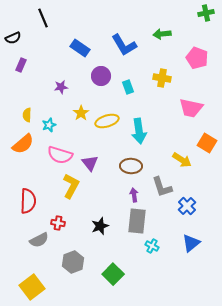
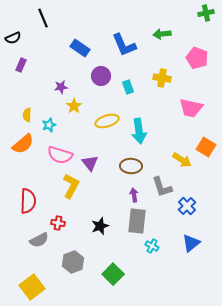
blue L-shape: rotated 8 degrees clockwise
yellow star: moved 7 px left, 7 px up
orange square: moved 1 px left, 4 px down
